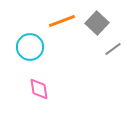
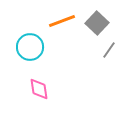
gray line: moved 4 px left, 1 px down; rotated 18 degrees counterclockwise
